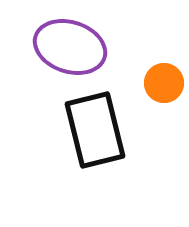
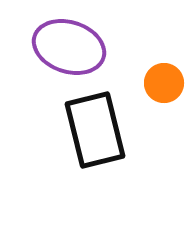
purple ellipse: moved 1 px left
